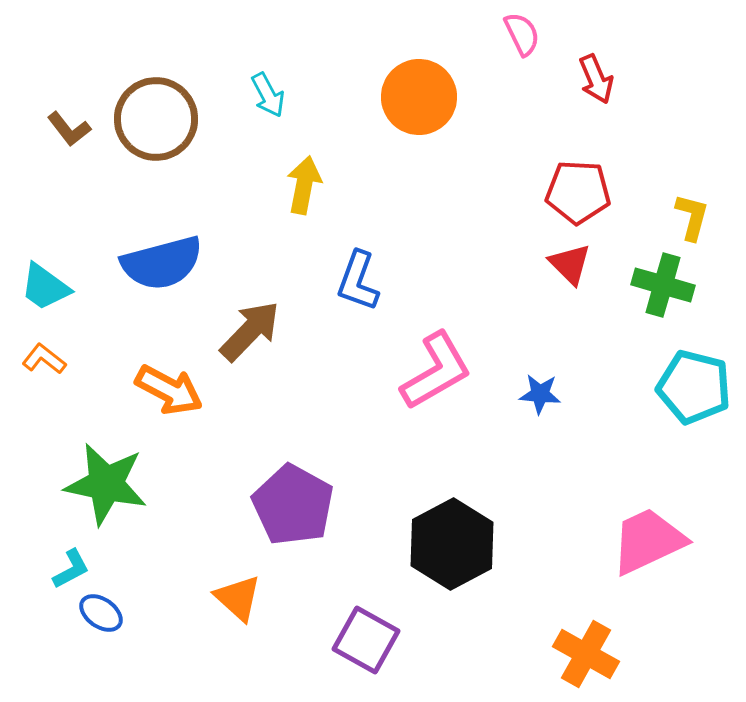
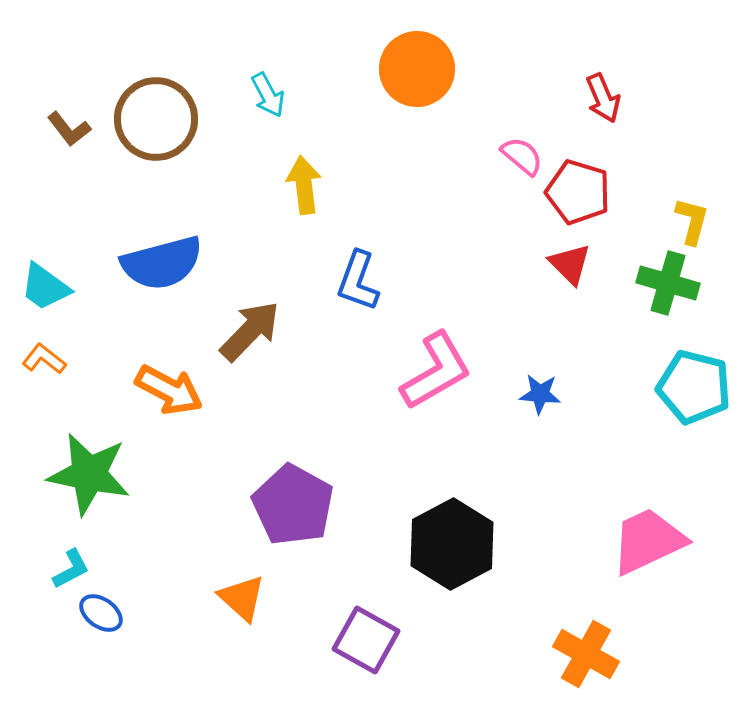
pink semicircle: moved 122 px down; rotated 24 degrees counterclockwise
red arrow: moved 7 px right, 19 px down
orange circle: moved 2 px left, 28 px up
yellow arrow: rotated 18 degrees counterclockwise
red pentagon: rotated 14 degrees clockwise
yellow L-shape: moved 4 px down
green cross: moved 5 px right, 2 px up
green star: moved 17 px left, 10 px up
orange triangle: moved 4 px right
